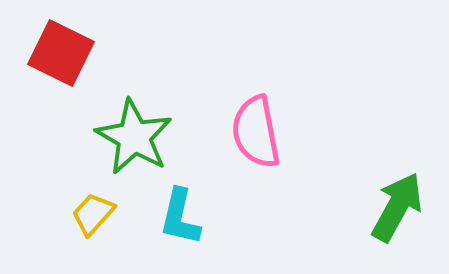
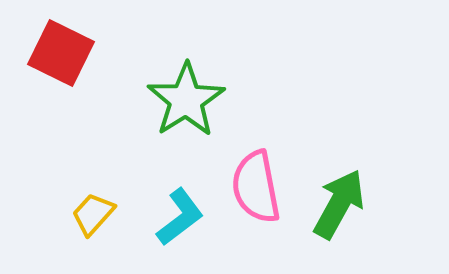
pink semicircle: moved 55 px down
green star: moved 52 px right, 37 px up; rotated 10 degrees clockwise
green arrow: moved 58 px left, 3 px up
cyan L-shape: rotated 140 degrees counterclockwise
